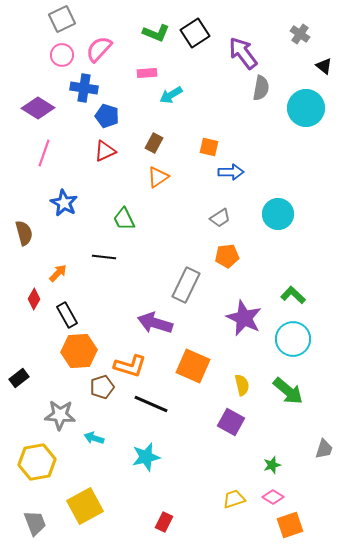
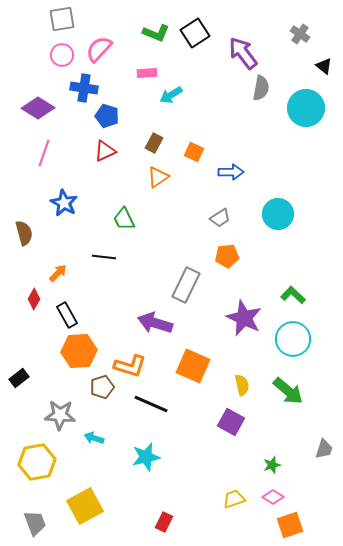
gray square at (62, 19): rotated 16 degrees clockwise
orange square at (209, 147): moved 15 px left, 5 px down; rotated 12 degrees clockwise
